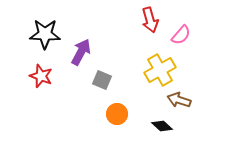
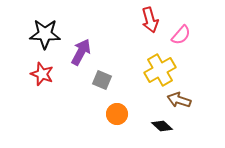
red star: moved 1 px right, 2 px up
